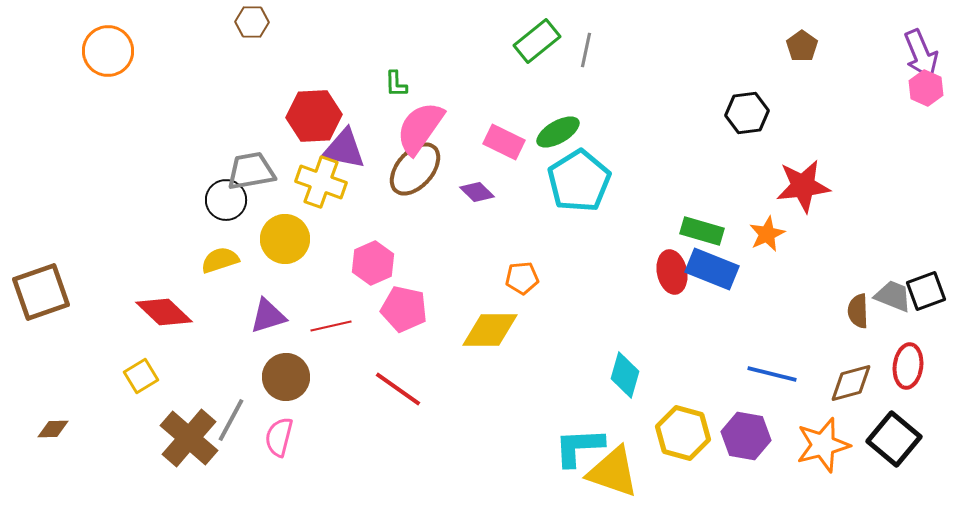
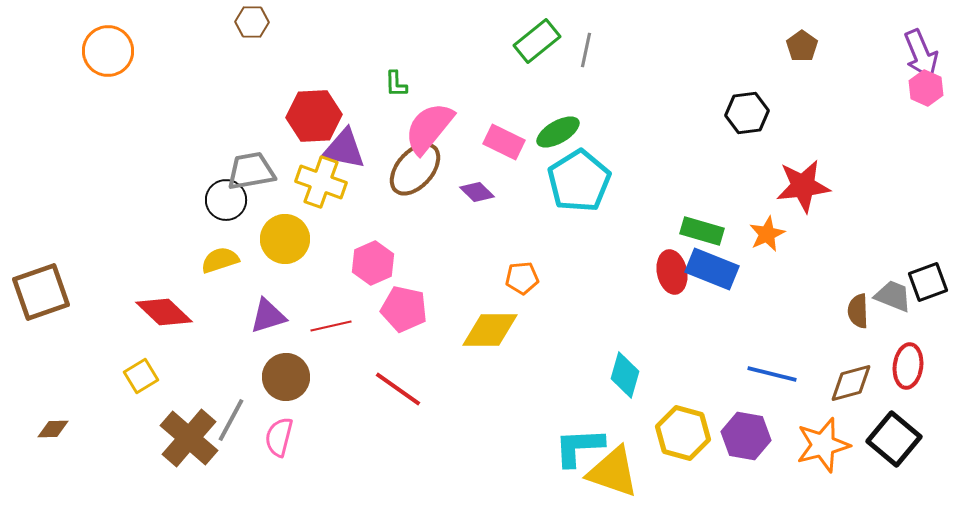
pink semicircle at (420, 128): moved 9 px right; rotated 4 degrees clockwise
black square at (926, 291): moved 2 px right, 9 px up
